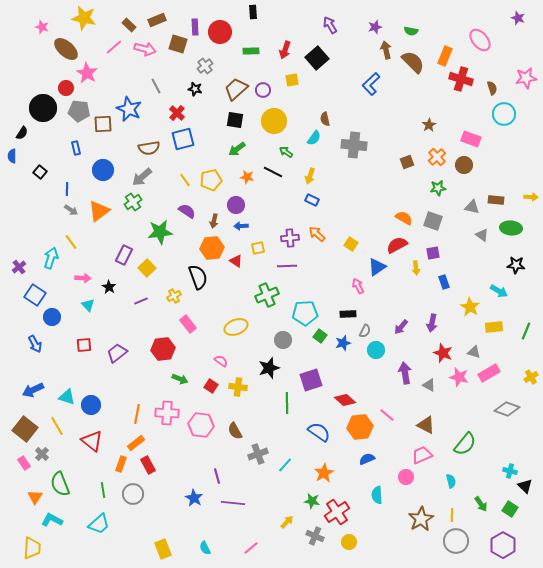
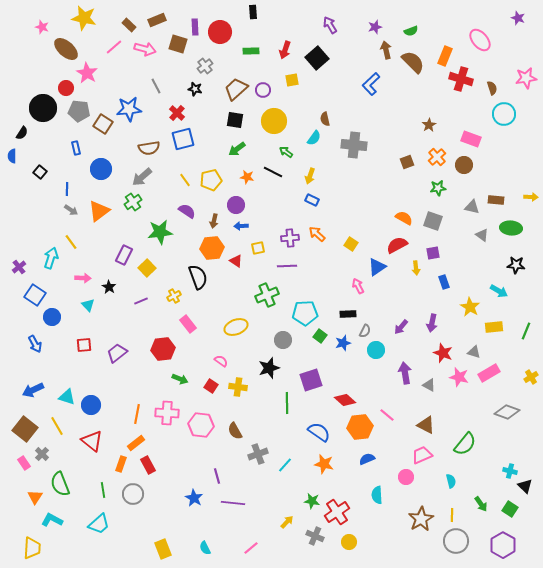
green semicircle at (411, 31): rotated 32 degrees counterclockwise
blue star at (129, 109): rotated 30 degrees counterclockwise
brown square at (103, 124): rotated 36 degrees clockwise
blue circle at (103, 170): moved 2 px left, 1 px up
gray diamond at (507, 409): moved 3 px down
orange star at (324, 473): moved 9 px up; rotated 30 degrees counterclockwise
